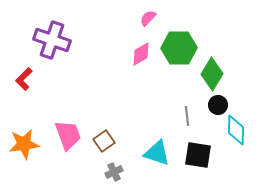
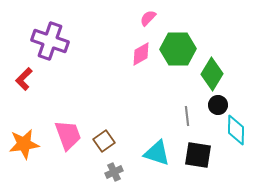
purple cross: moved 2 px left, 1 px down
green hexagon: moved 1 px left, 1 px down
